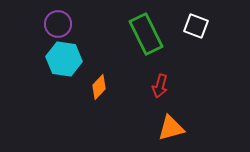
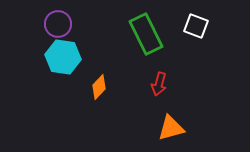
cyan hexagon: moved 1 px left, 2 px up
red arrow: moved 1 px left, 2 px up
